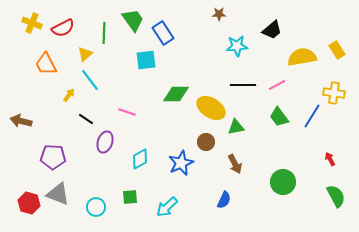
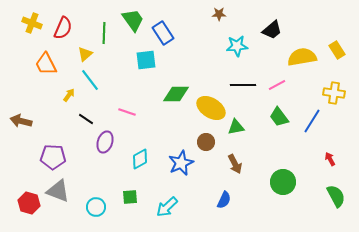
red semicircle at (63, 28): rotated 40 degrees counterclockwise
blue line at (312, 116): moved 5 px down
gray triangle at (58, 194): moved 3 px up
